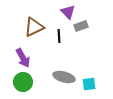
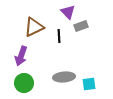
purple arrow: moved 2 px left, 2 px up; rotated 48 degrees clockwise
gray ellipse: rotated 20 degrees counterclockwise
green circle: moved 1 px right, 1 px down
